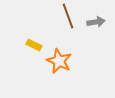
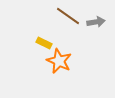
brown line: rotated 35 degrees counterclockwise
yellow rectangle: moved 10 px right, 2 px up
